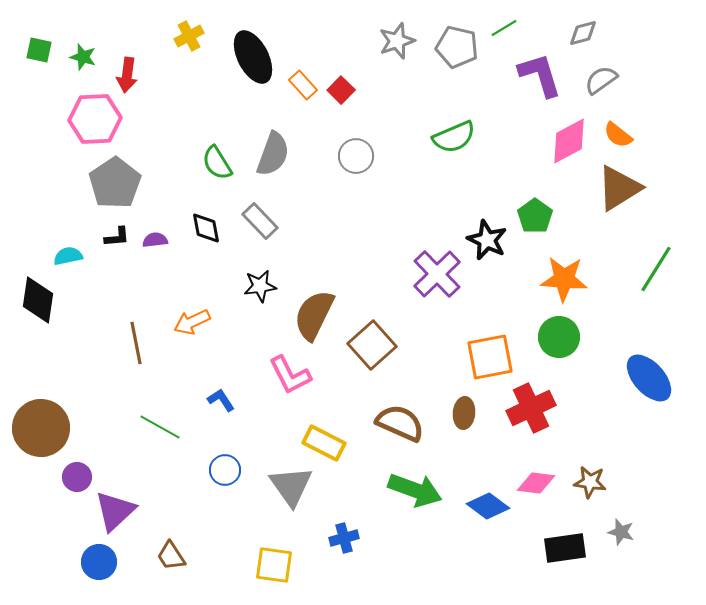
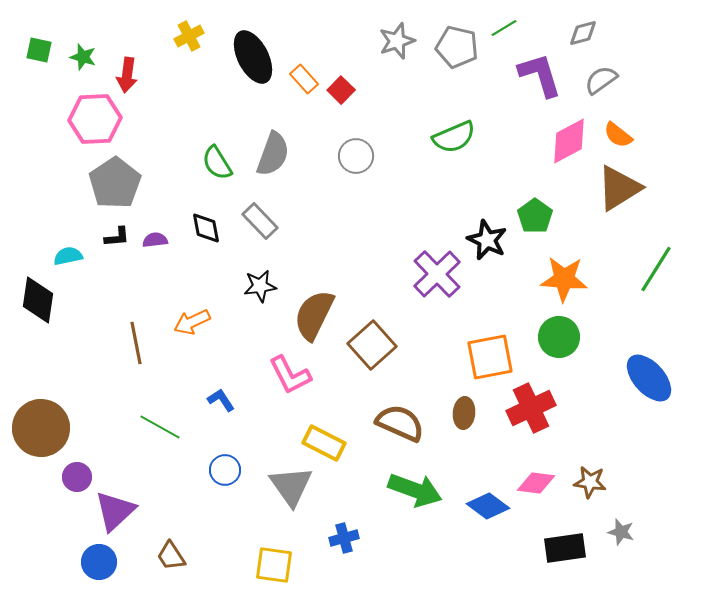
orange rectangle at (303, 85): moved 1 px right, 6 px up
